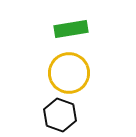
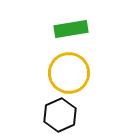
black hexagon: rotated 16 degrees clockwise
